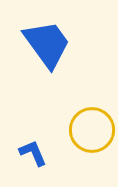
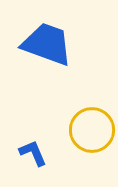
blue trapezoid: rotated 34 degrees counterclockwise
